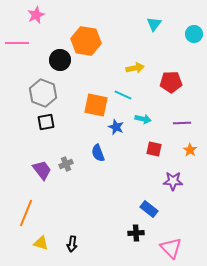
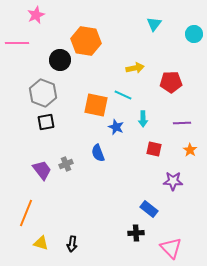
cyan arrow: rotated 77 degrees clockwise
